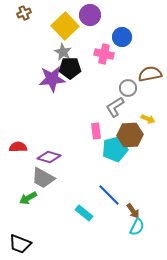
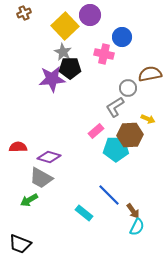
pink rectangle: rotated 56 degrees clockwise
cyan pentagon: moved 1 px right; rotated 15 degrees clockwise
gray trapezoid: moved 2 px left
green arrow: moved 1 px right, 2 px down
